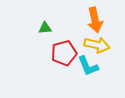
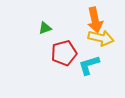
green triangle: rotated 16 degrees counterclockwise
yellow arrow: moved 4 px right, 7 px up
cyan L-shape: moved 1 px right, 1 px up; rotated 95 degrees clockwise
